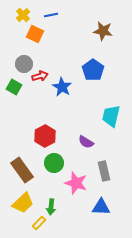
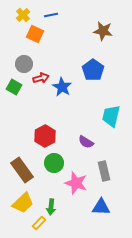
red arrow: moved 1 px right, 2 px down
